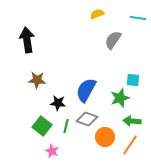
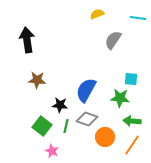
cyan square: moved 2 px left, 1 px up
green star: rotated 24 degrees clockwise
black star: moved 2 px right, 2 px down
orange line: moved 2 px right
